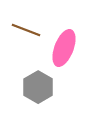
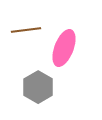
brown line: rotated 28 degrees counterclockwise
